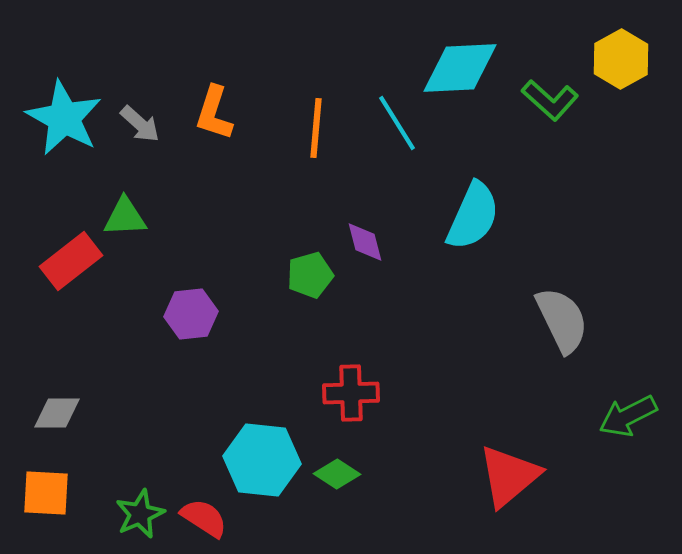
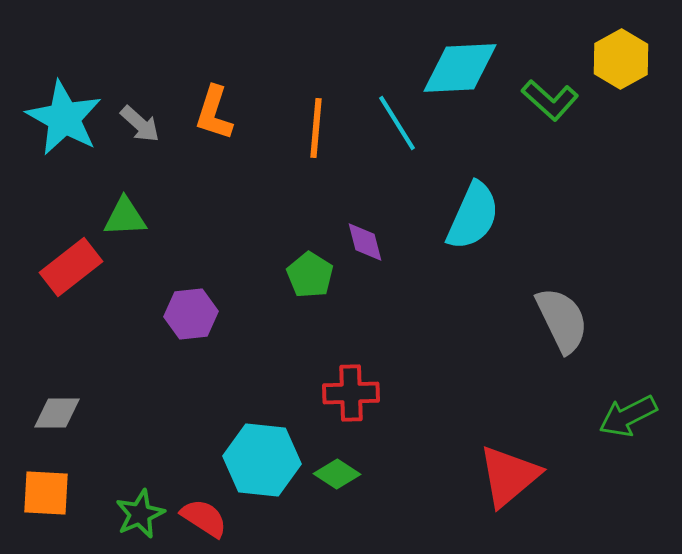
red rectangle: moved 6 px down
green pentagon: rotated 24 degrees counterclockwise
